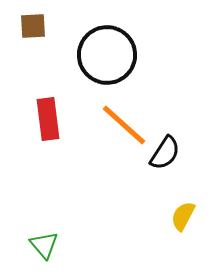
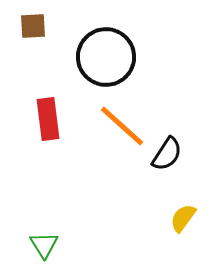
black circle: moved 1 px left, 2 px down
orange line: moved 2 px left, 1 px down
black semicircle: moved 2 px right, 1 px down
yellow semicircle: moved 2 px down; rotated 8 degrees clockwise
green triangle: rotated 8 degrees clockwise
